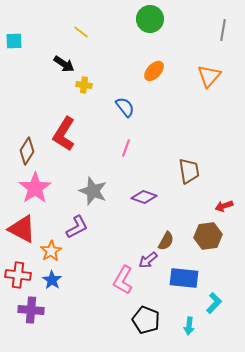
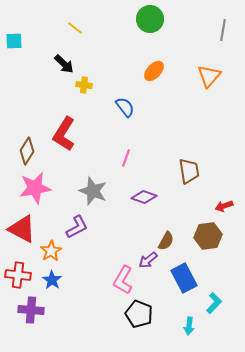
yellow line: moved 6 px left, 4 px up
black arrow: rotated 10 degrees clockwise
pink line: moved 10 px down
pink star: rotated 24 degrees clockwise
blue rectangle: rotated 56 degrees clockwise
black pentagon: moved 7 px left, 6 px up
